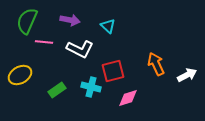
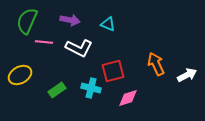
cyan triangle: moved 2 px up; rotated 21 degrees counterclockwise
white L-shape: moved 1 px left, 1 px up
cyan cross: moved 1 px down
